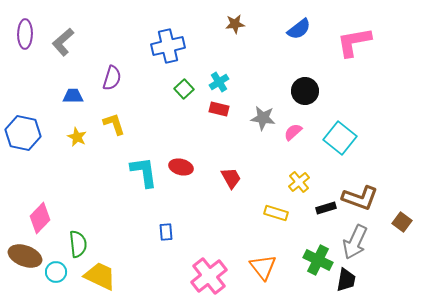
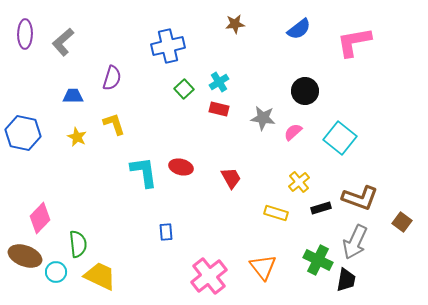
black rectangle: moved 5 px left
